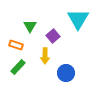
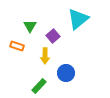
cyan triangle: rotated 20 degrees clockwise
orange rectangle: moved 1 px right, 1 px down
green rectangle: moved 21 px right, 19 px down
